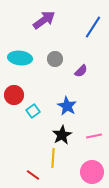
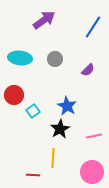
purple semicircle: moved 7 px right, 1 px up
black star: moved 2 px left, 6 px up
red line: rotated 32 degrees counterclockwise
